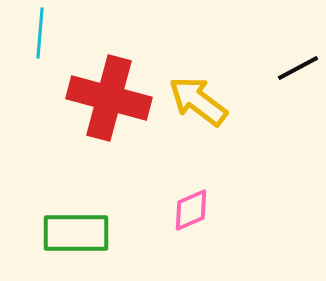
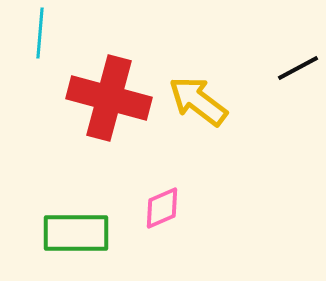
pink diamond: moved 29 px left, 2 px up
